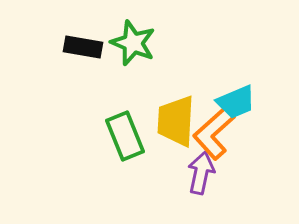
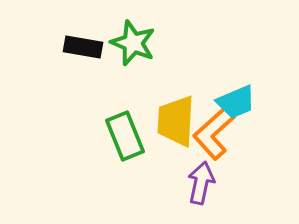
purple arrow: moved 10 px down
